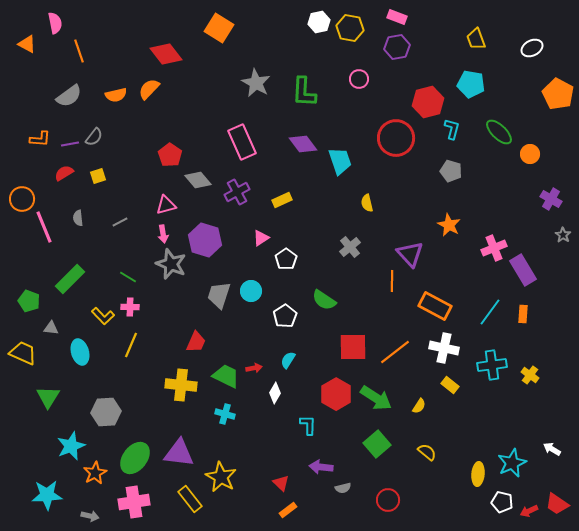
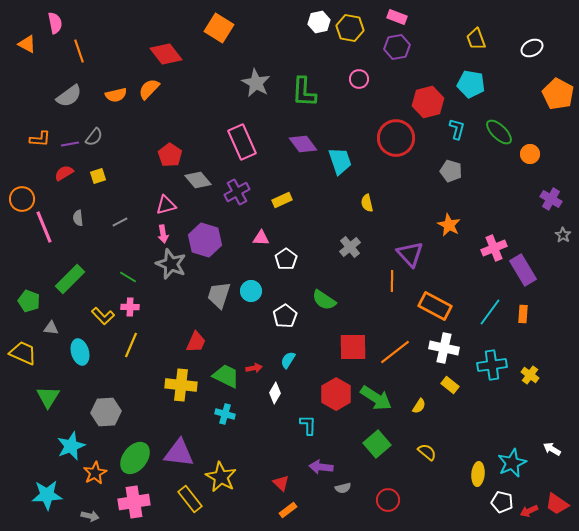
cyan L-shape at (452, 129): moved 5 px right
pink triangle at (261, 238): rotated 36 degrees clockwise
